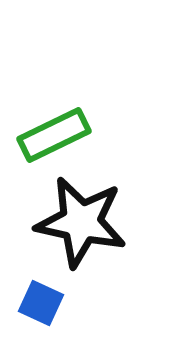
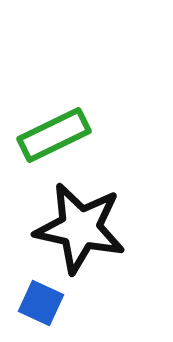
black star: moved 1 px left, 6 px down
